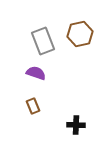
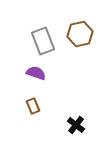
black cross: rotated 36 degrees clockwise
